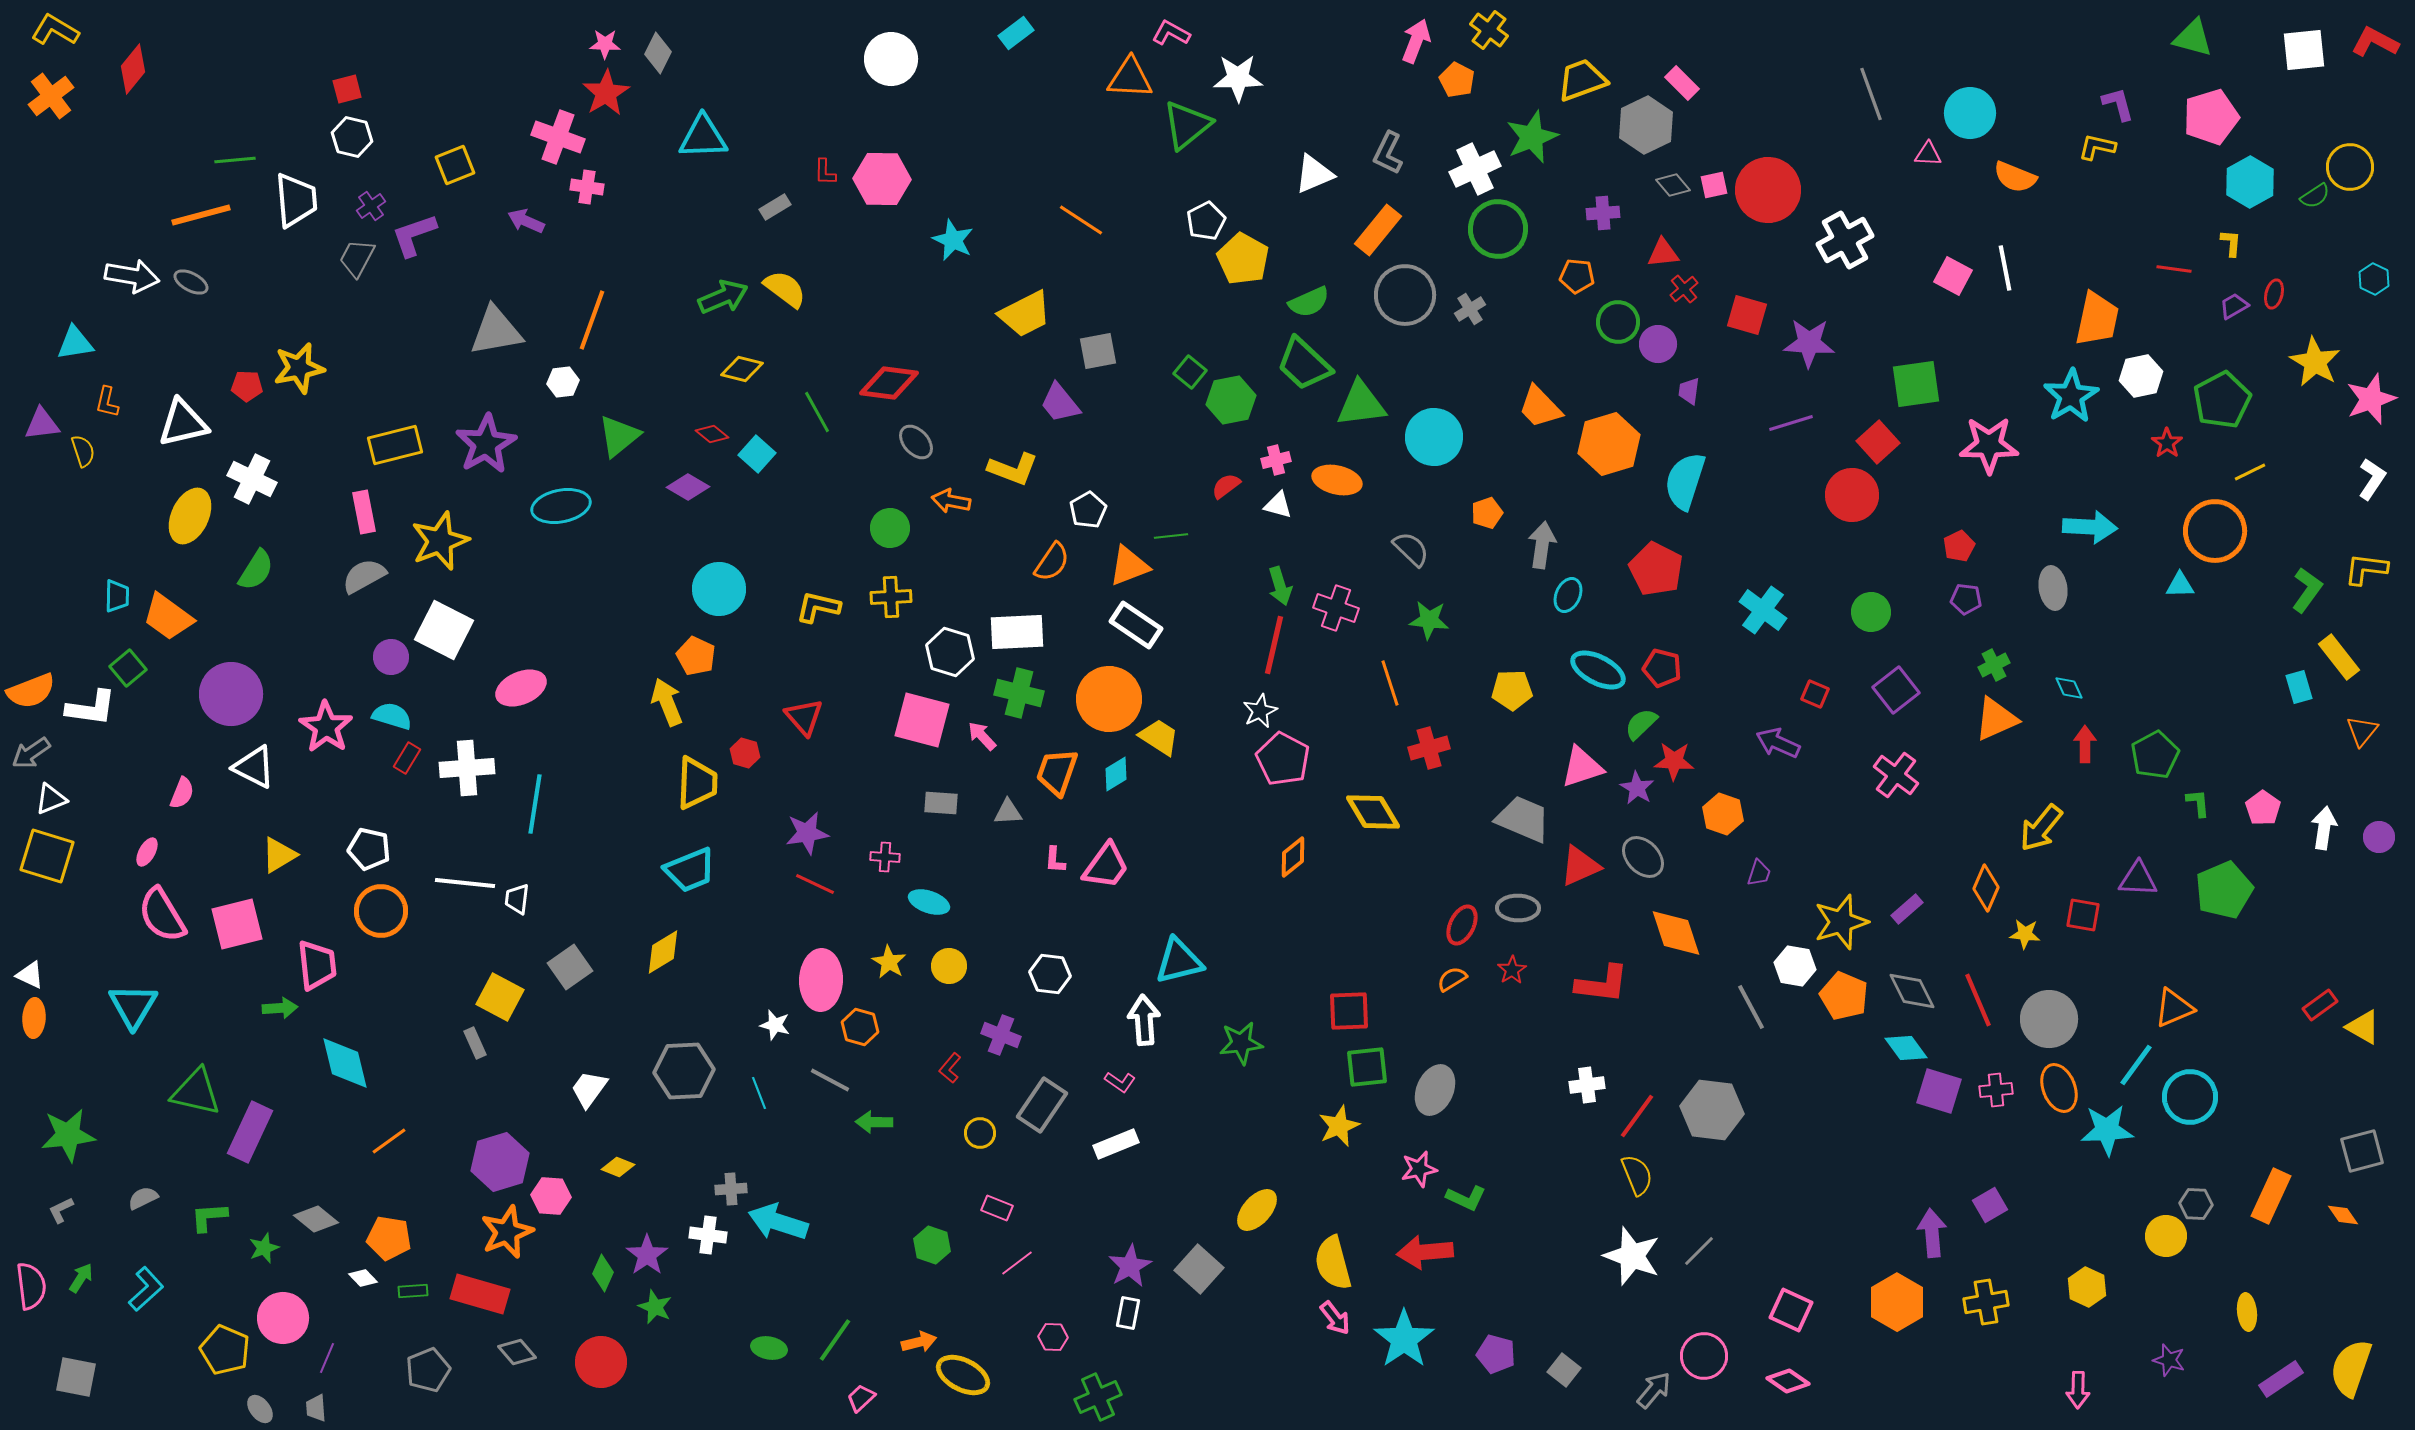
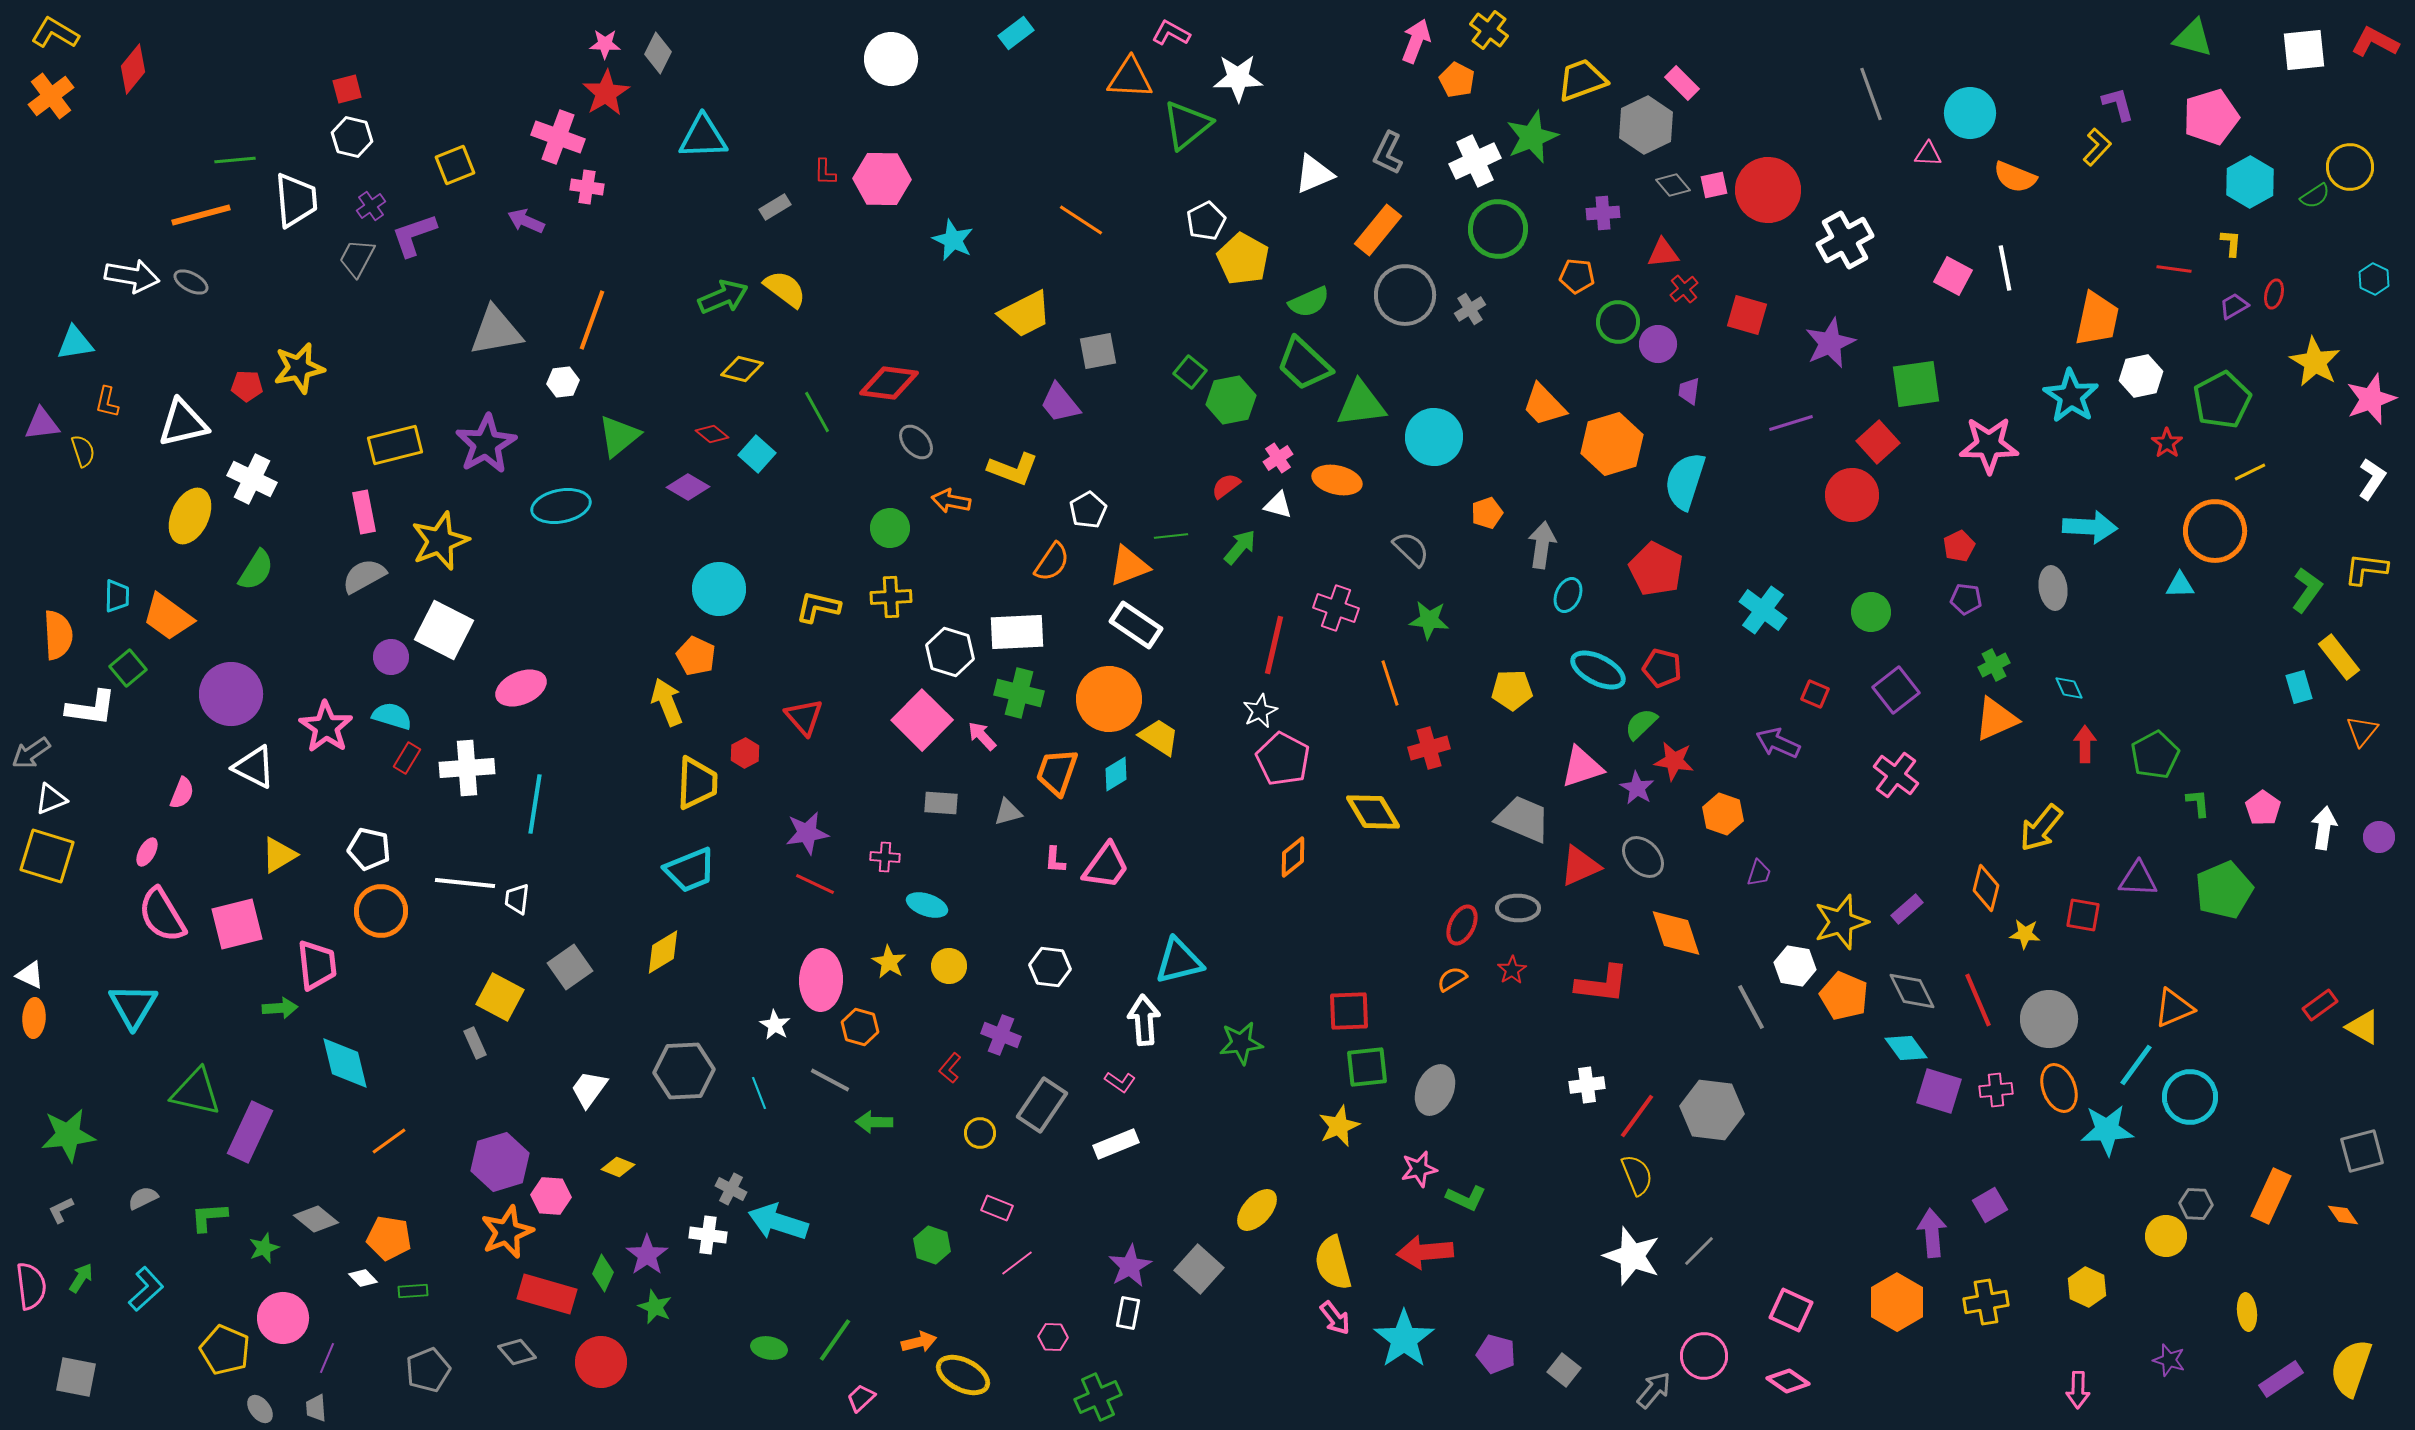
yellow L-shape at (55, 30): moved 3 px down
yellow L-shape at (2097, 147): rotated 120 degrees clockwise
white cross at (1475, 169): moved 8 px up
purple star at (1809, 343): moved 21 px right; rotated 27 degrees counterclockwise
cyan star at (2071, 396): rotated 8 degrees counterclockwise
orange trapezoid at (1540, 407): moved 4 px right, 2 px up
orange hexagon at (1609, 444): moved 3 px right
pink cross at (1276, 460): moved 2 px right, 2 px up; rotated 20 degrees counterclockwise
green arrow at (1280, 586): moved 40 px left, 39 px up; rotated 123 degrees counterclockwise
orange semicircle at (31, 691): moved 27 px right, 56 px up; rotated 72 degrees counterclockwise
pink square at (922, 720): rotated 30 degrees clockwise
red hexagon at (745, 753): rotated 16 degrees clockwise
red star at (1674, 761): rotated 6 degrees clockwise
gray triangle at (1008, 812): rotated 12 degrees counterclockwise
orange diamond at (1986, 888): rotated 9 degrees counterclockwise
cyan ellipse at (929, 902): moved 2 px left, 3 px down
white hexagon at (1050, 974): moved 7 px up
white star at (775, 1025): rotated 16 degrees clockwise
gray cross at (731, 1189): rotated 32 degrees clockwise
red rectangle at (480, 1294): moved 67 px right
